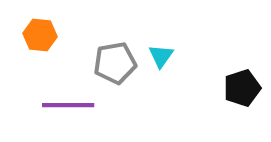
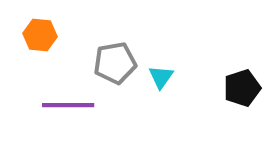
cyan triangle: moved 21 px down
